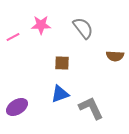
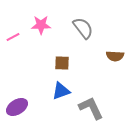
blue triangle: moved 1 px right, 3 px up
